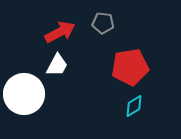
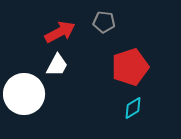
gray pentagon: moved 1 px right, 1 px up
red pentagon: rotated 9 degrees counterclockwise
cyan diamond: moved 1 px left, 2 px down
